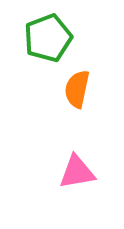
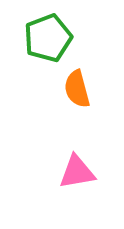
orange semicircle: rotated 27 degrees counterclockwise
